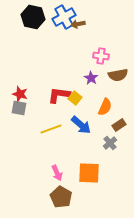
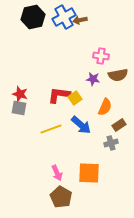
black hexagon: rotated 25 degrees counterclockwise
brown arrow: moved 2 px right, 4 px up
purple star: moved 2 px right, 1 px down; rotated 24 degrees counterclockwise
yellow square: rotated 16 degrees clockwise
gray cross: moved 1 px right; rotated 24 degrees clockwise
